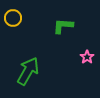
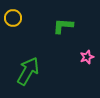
pink star: rotated 16 degrees clockwise
